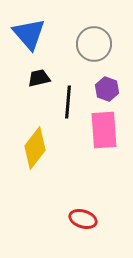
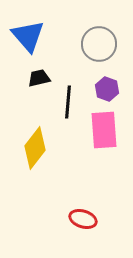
blue triangle: moved 1 px left, 2 px down
gray circle: moved 5 px right
